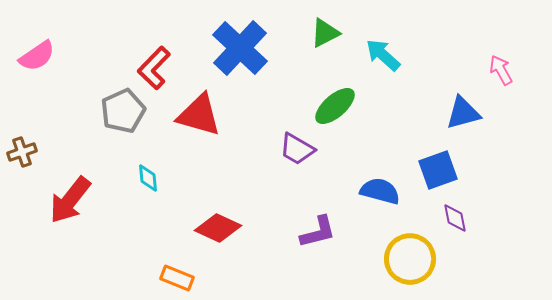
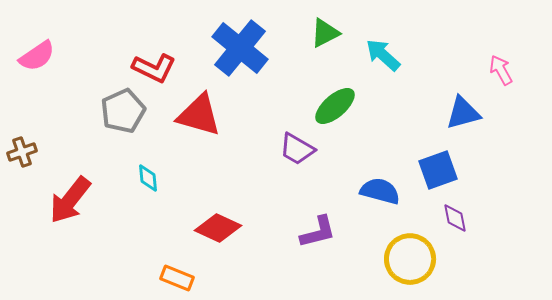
blue cross: rotated 4 degrees counterclockwise
red L-shape: rotated 108 degrees counterclockwise
